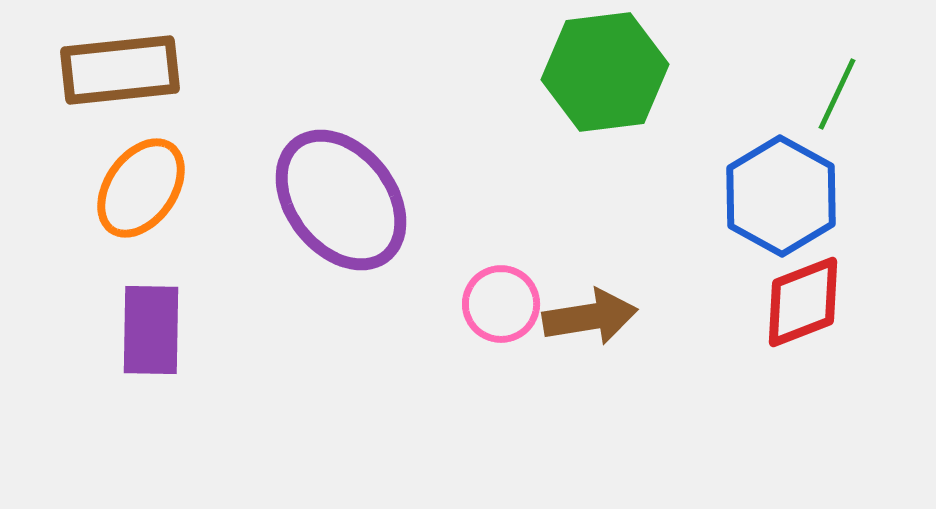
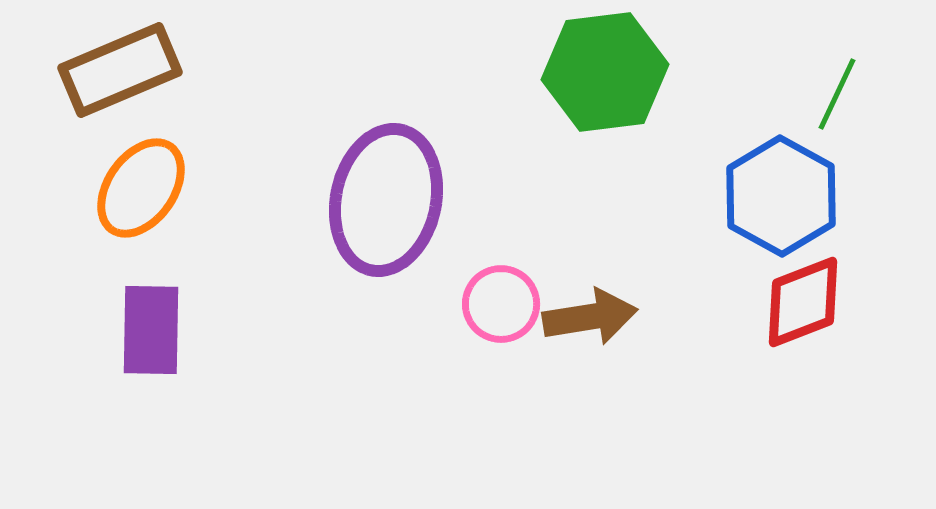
brown rectangle: rotated 17 degrees counterclockwise
purple ellipse: moved 45 px right; rotated 50 degrees clockwise
